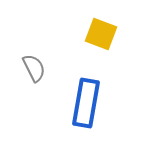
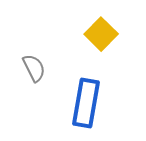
yellow square: rotated 24 degrees clockwise
